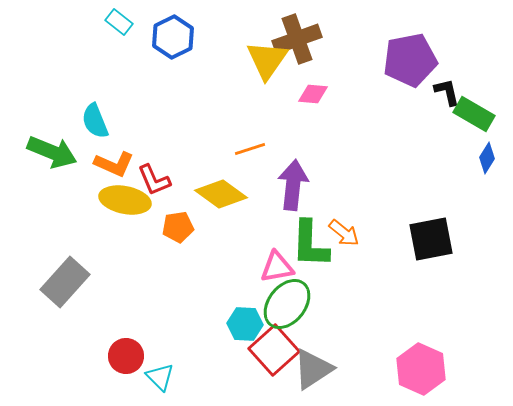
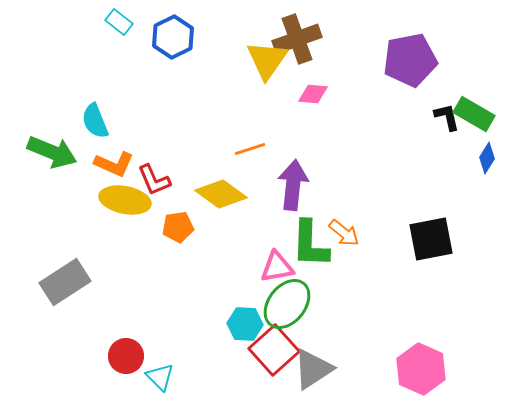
black L-shape: moved 25 px down
gray rectangle: rotated 15 degrees clockwise
